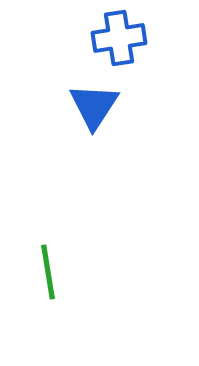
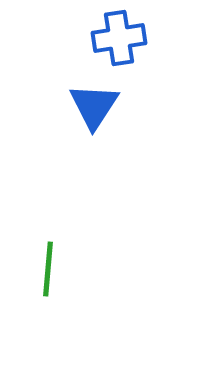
green line: moved 3 px up; rotated 14 degrees clockwise
